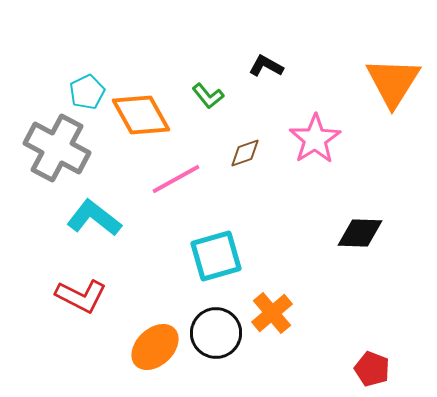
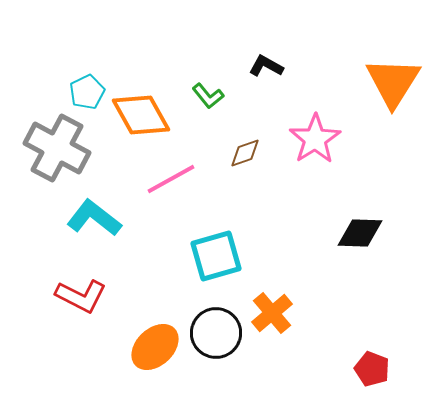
pink line: moved 5 px left
